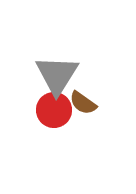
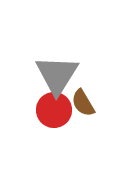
brown semicircle: rotated 24 degrees clockwise
